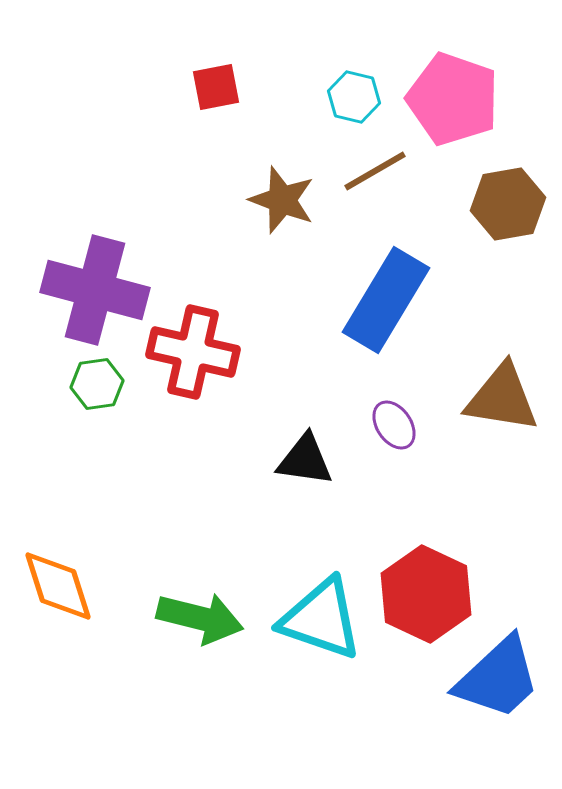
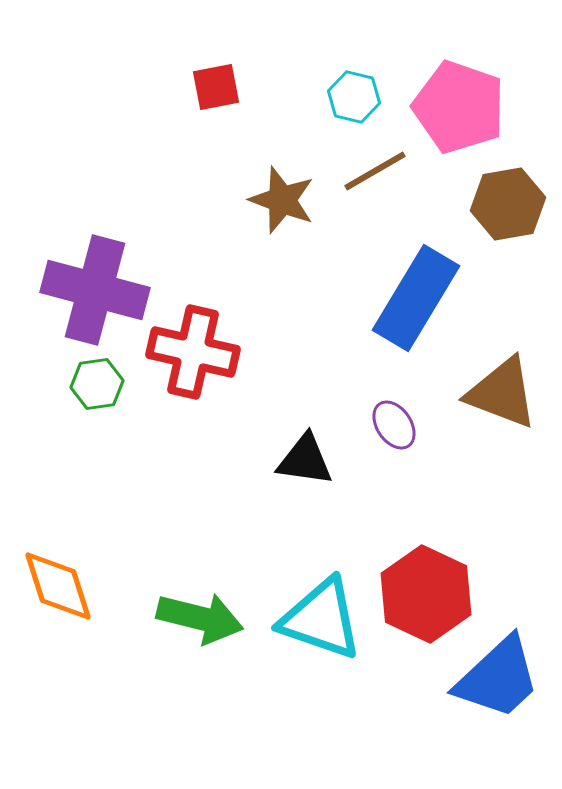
pink pentagon: moved 6 px right, 8 px down
blue rectangle: moved 30 px right, 2 px up
brown triangle: moved 5 px up; rotated 12 degrees clockwise
